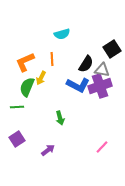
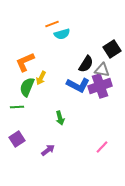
orange line: moved 35 px up; rotated 72 degrees clockwise
